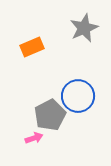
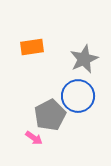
gray star: moved 31 px down
orange rectangle: rotated 15 degrees clockwise
pink arrow: rotated 54 degrees clockwise
